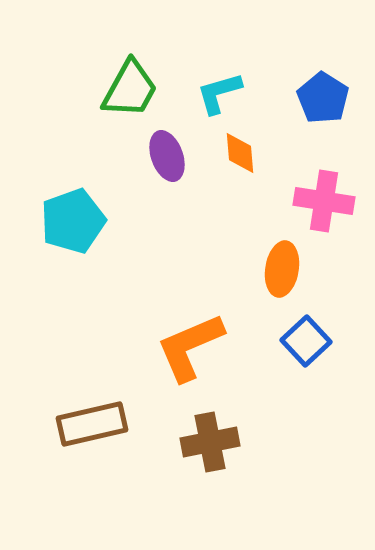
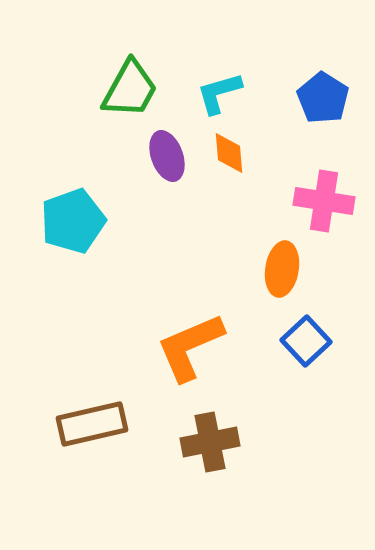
orange diamond: moved 11 px left
